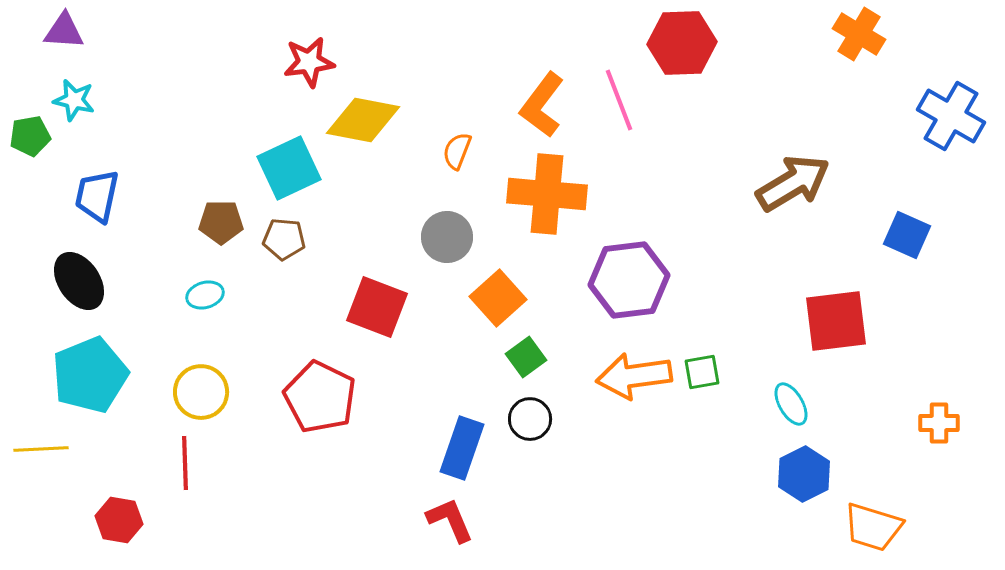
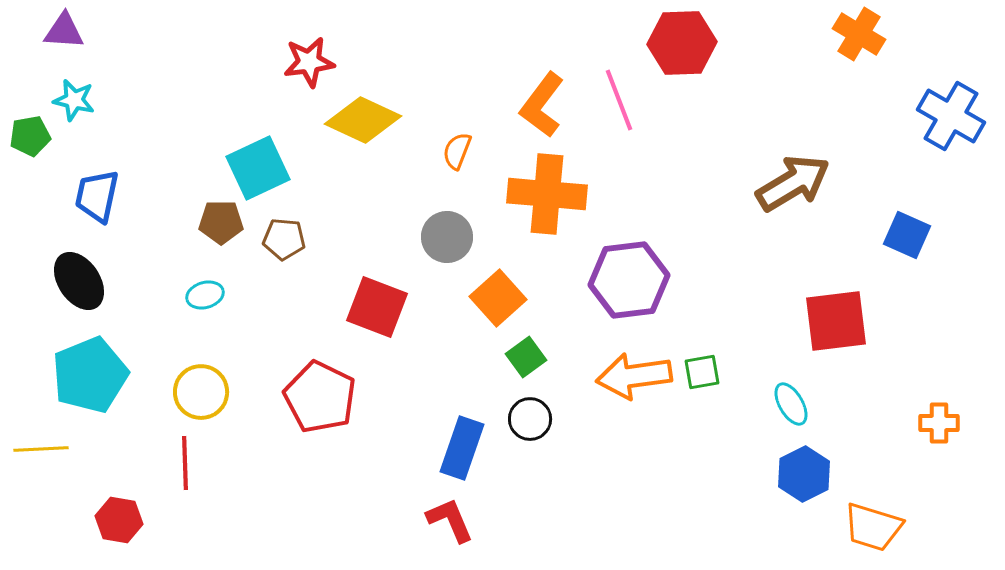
yellow diamond at (363, 120): rotated 14 degrees clockwise
cyan square at (289, 168): moved 31 px left
